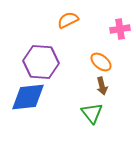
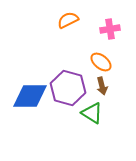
pink cross: moved 10 px left
purple hexagon: moved 27 px right, 26 px down; rotated 12 degrees clockwise
blue diamond: moved 2 px right, 1 px up; rotated 6 degrees clockwise
green triangle: rotated 20 degrees counterclockwise
